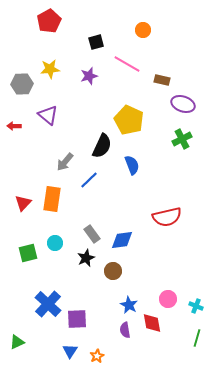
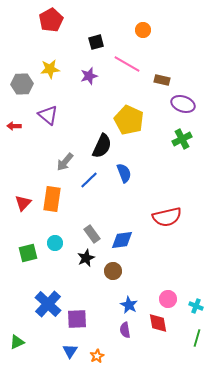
red pentagon: moved 2 px right, 1 px up
blue semicircle: moved 8 px left, 8 px down
red diamond: moved 6 px right
